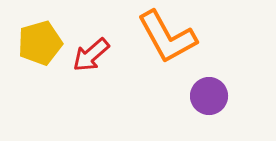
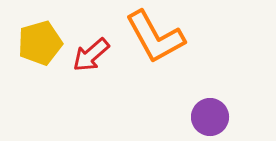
orange L-shape: moved 12 px left
purple circle: moved 1 px right, 21 px down
